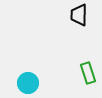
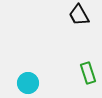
black trapezoid: rotated 30 degrees counterclockwise
